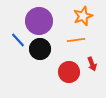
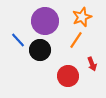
orange star: moved 1 px left, 1 px down
purple circle: moved 6 px right
orange line: rotated 48 degrees counterclockwise
black circle: moved 1 px down
red circle: moved 1 px left, 4 px down
